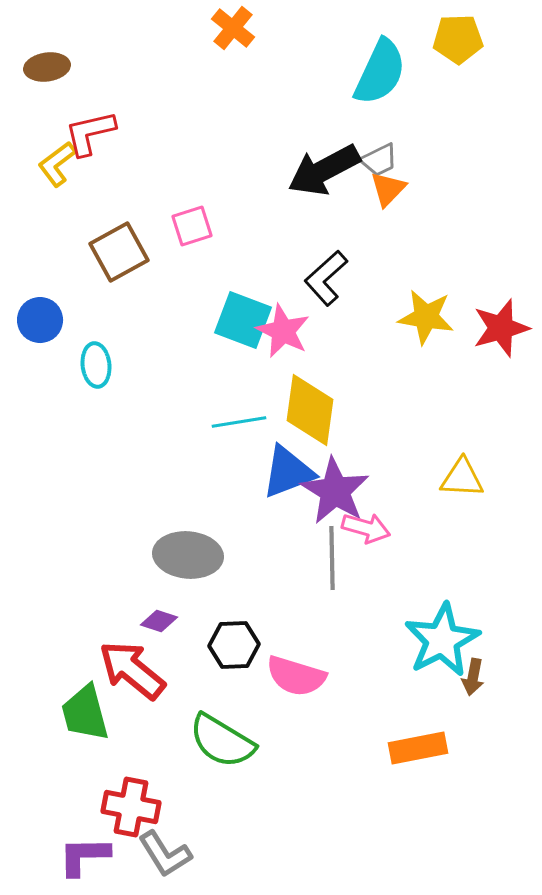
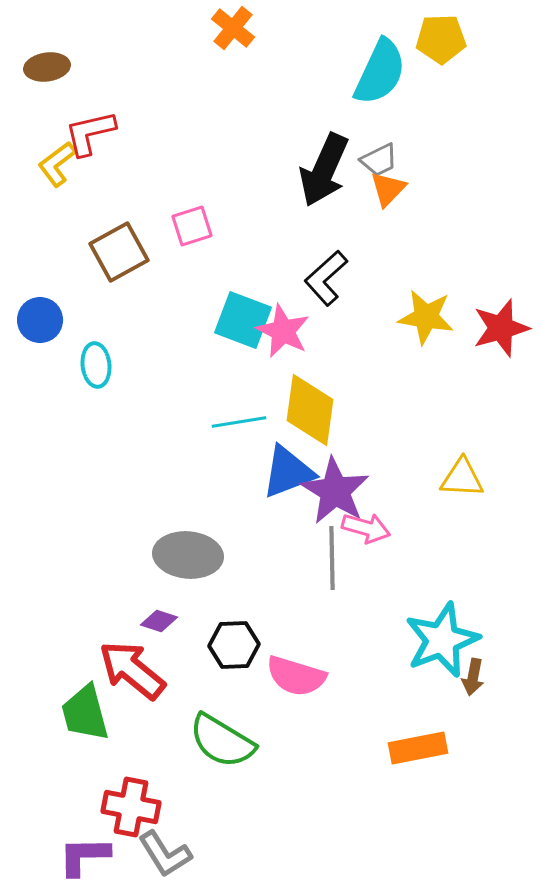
yellow pentagon: moved 17 px left
black arrow: rotated 38 degrees counterclockwise
cyan star: rotated 6 degrees clockwise
